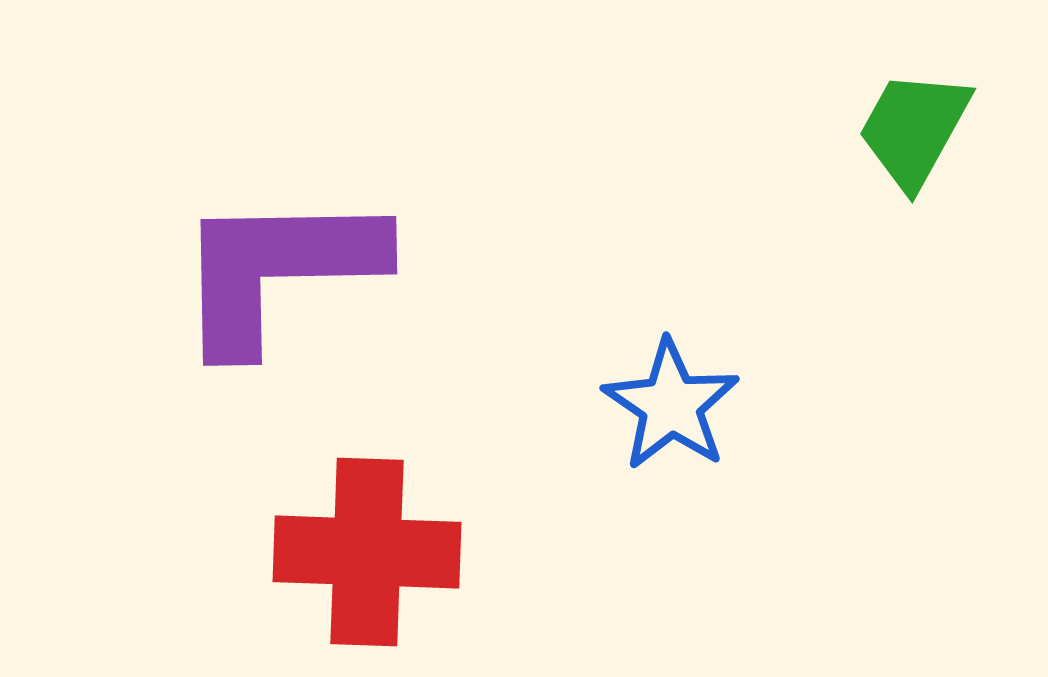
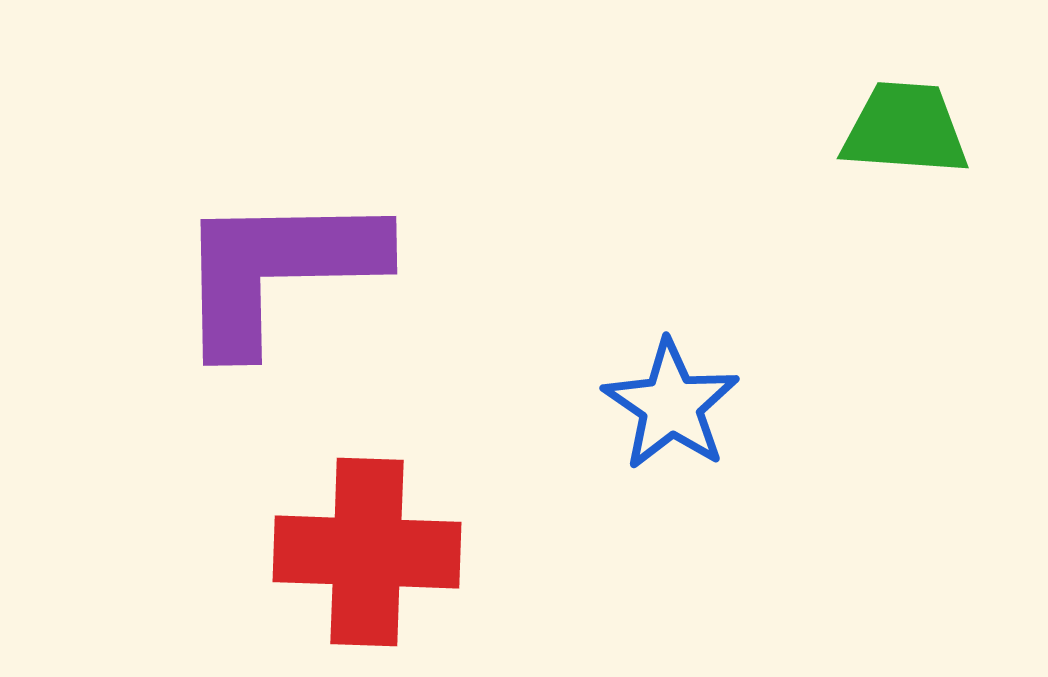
green trapezoid: moved 9 px left; rotated 65 degrees clockwise
